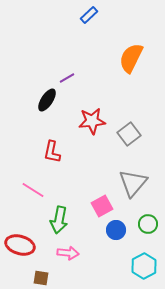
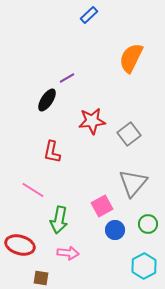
blue circle: moved 1 px left
